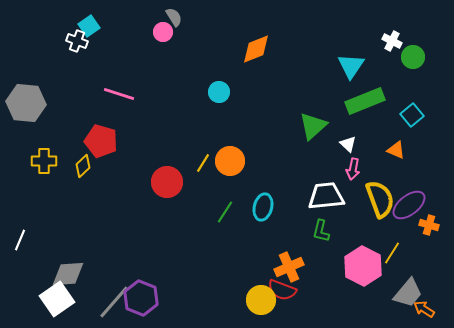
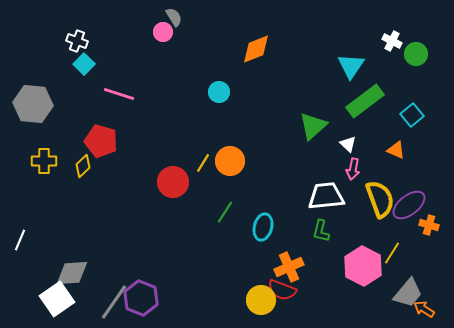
cyan square at (89, 26): moved 5 px left, 38 px down; rotated 10 degrees counterclockwise
green circle at (413, 57): moved 3 px right, 3 px up
green rectangle at (365, 101): rotated 15 degrees counterclockwise
gray hexagon at (26, 103): moved 7 px right, 1 px down
red circle at (167, 182): moved 6 px right
cyan ellipse at (263, 207): moved 20 px down
gray diamond at (68, 274): moved 4 px right, 1 px up
gray line at (114, 302): rotated 6 degrees counterclockwise
